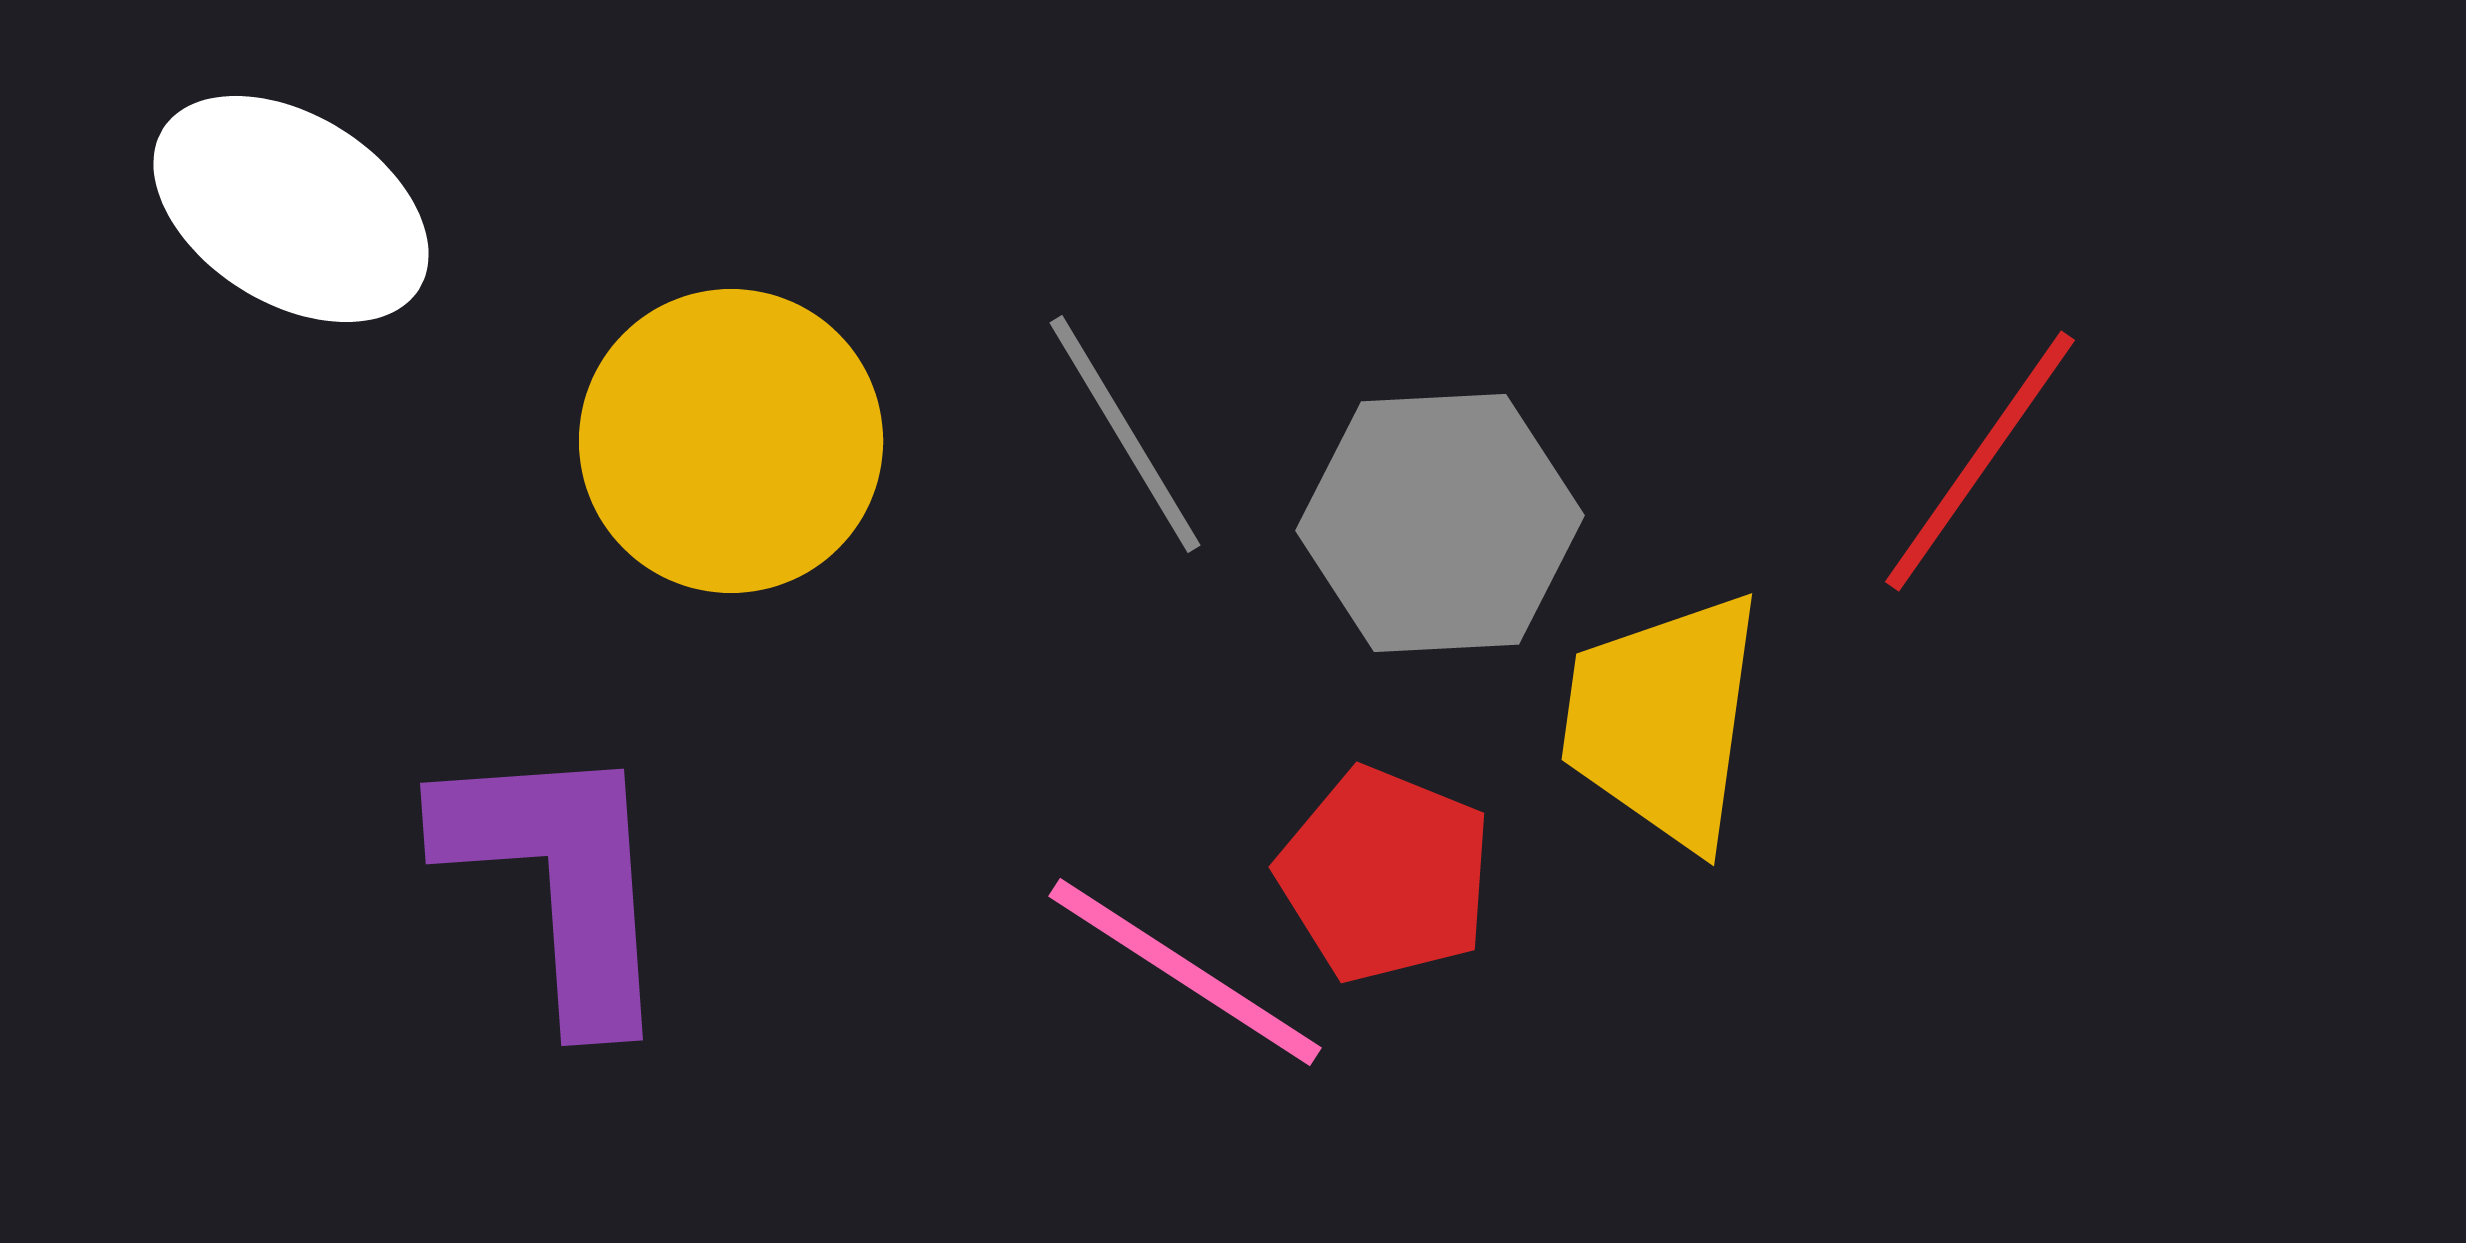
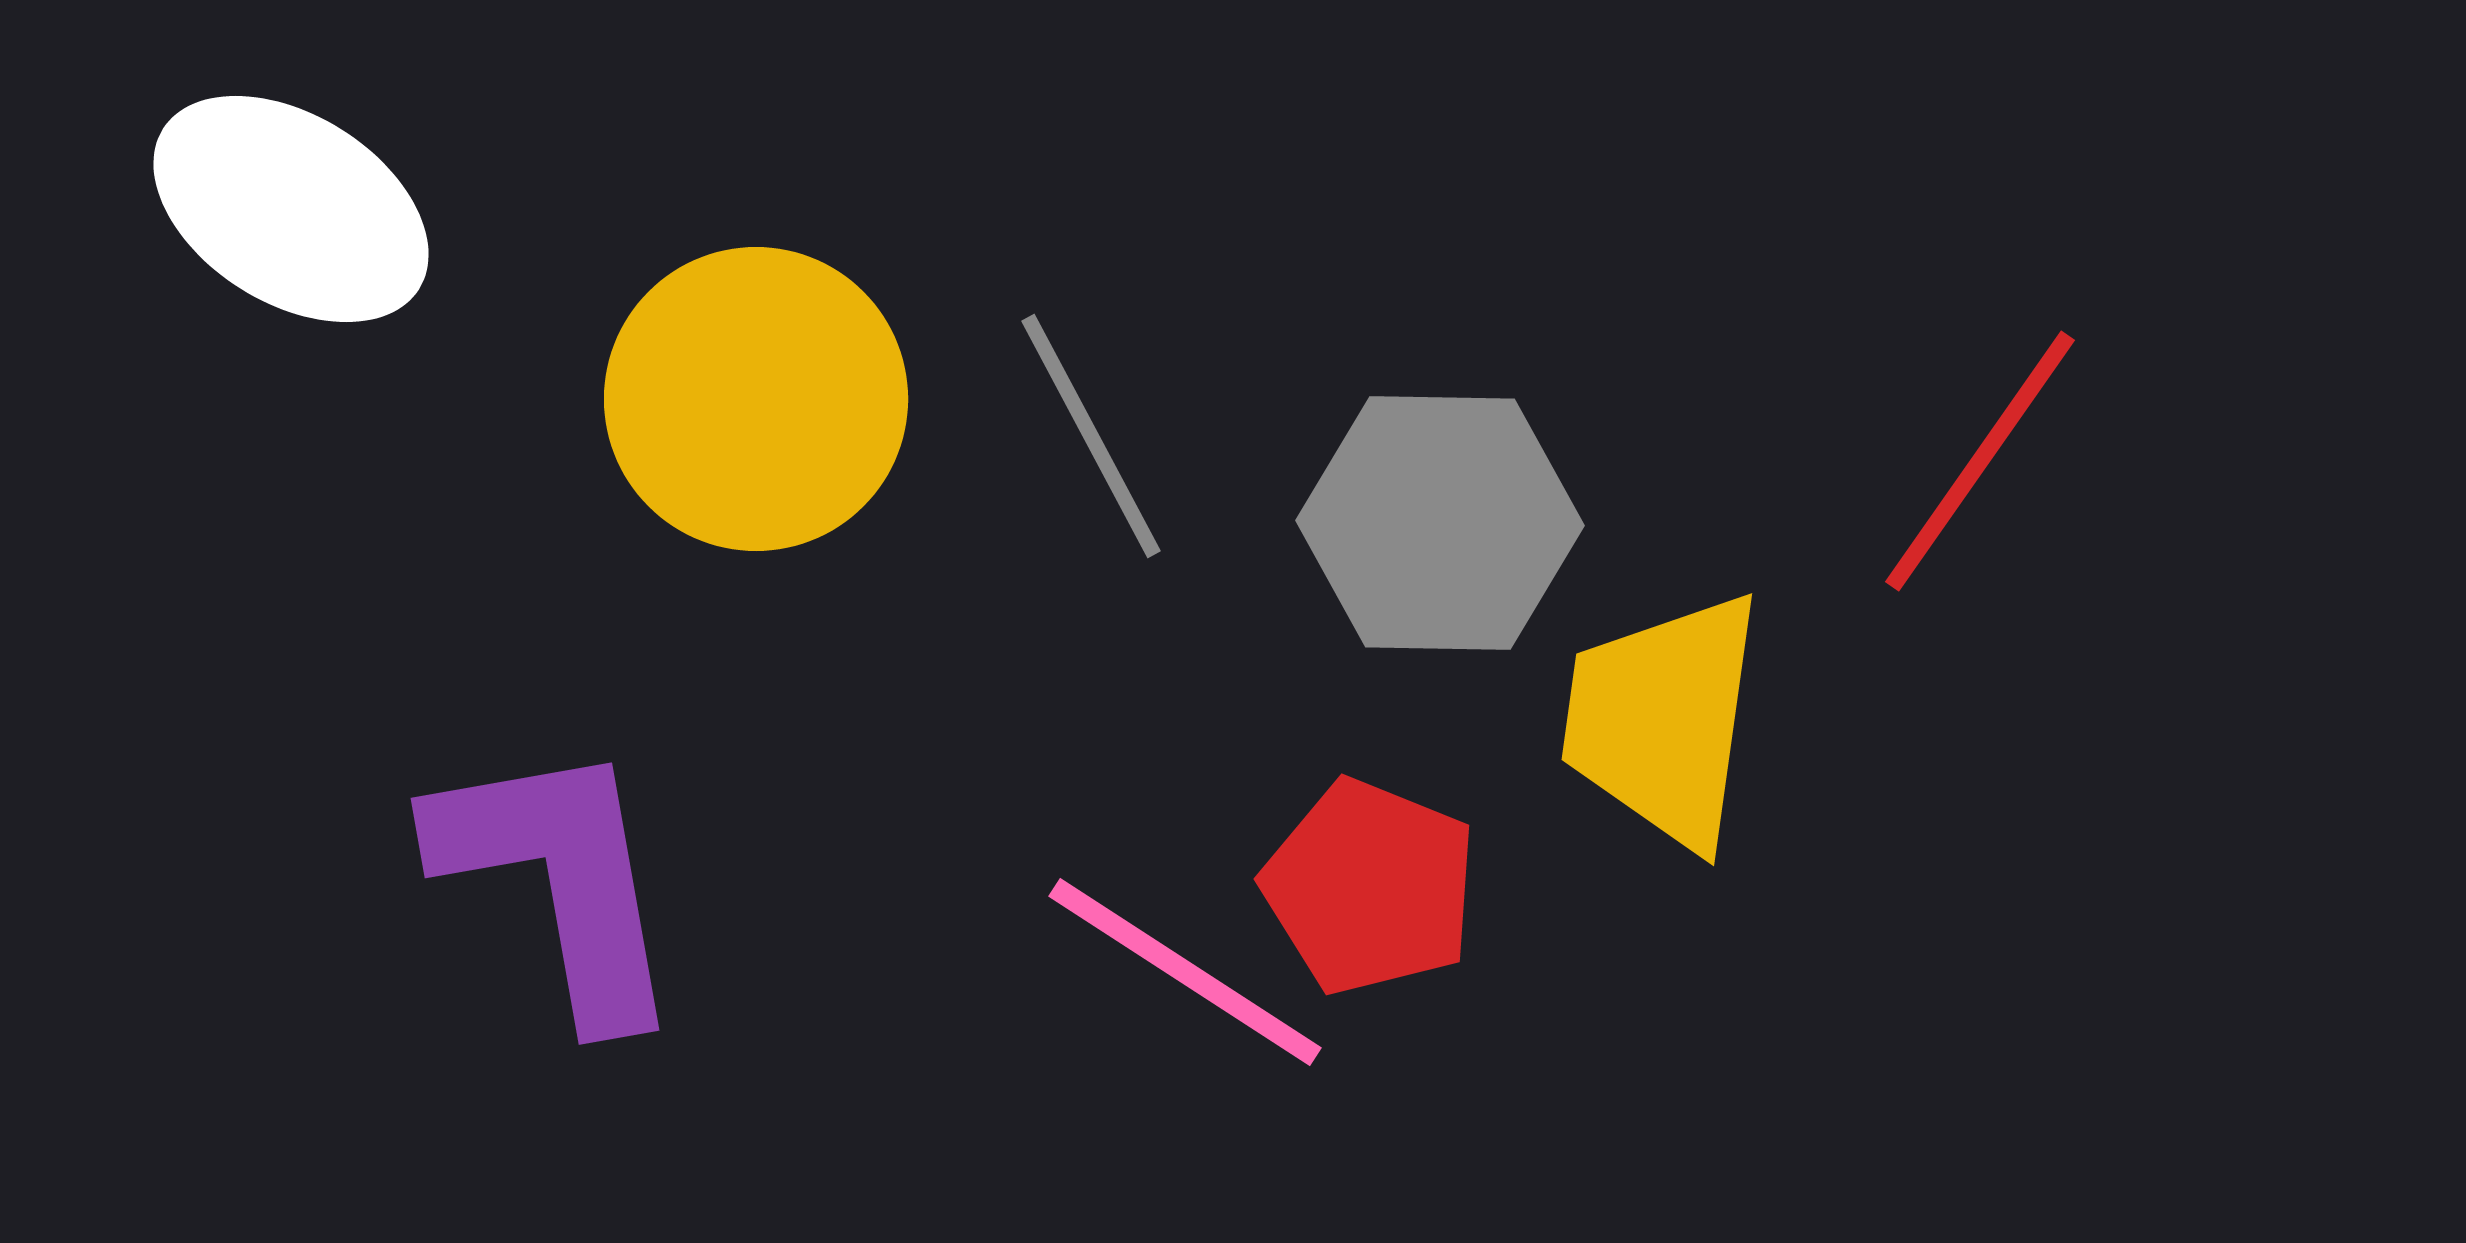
gray line: moved 34 px left, 2 px down; rotated 3 degrees clockwise
yellow circle: moved 25 px right, 42 px up
gray hexagon: rotated 4 degrees clockwise
red pentagon: moved 15 px left, 12 px down
purple L-shape: rotated 6 degrees counterclockwise
